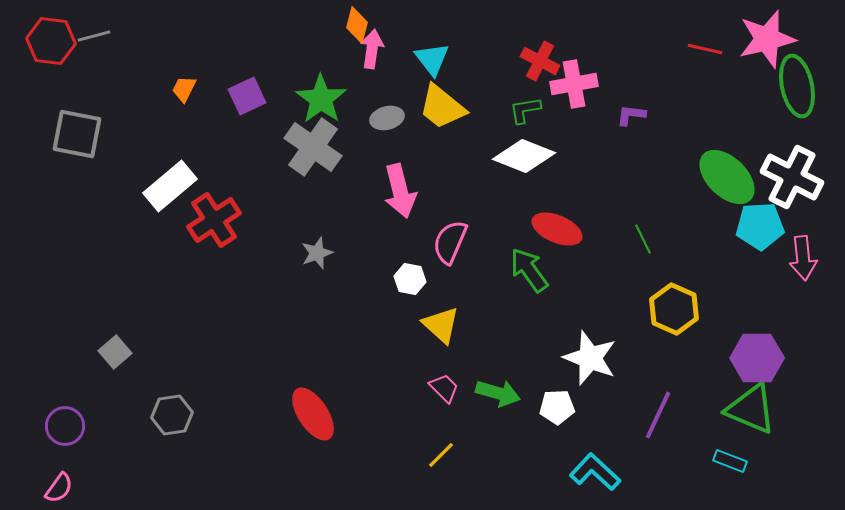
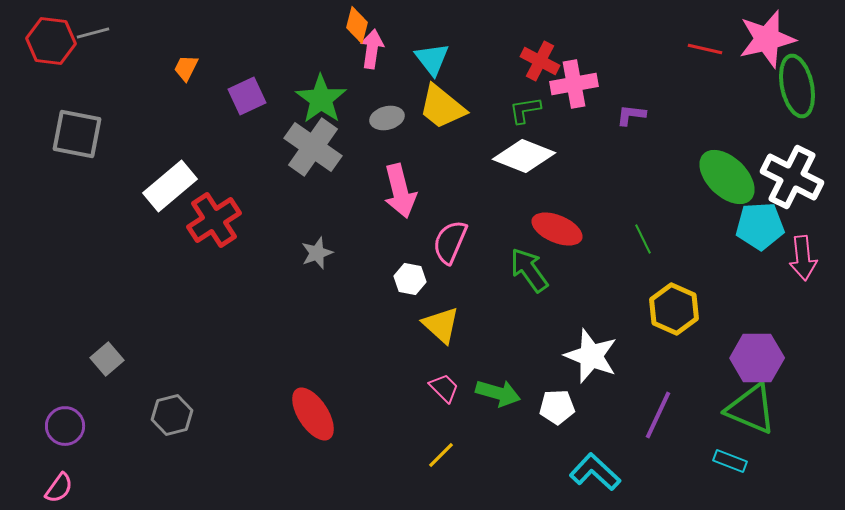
gray line at (94, 36): moved 1 px left, 3 px up
orange trapezoid at (184, 89): moved 2 px right, 21 px up
gray square at (115, 352): moved 8 px left, 7 px down
white star at (590, 358): moved 1 px right, 2 px up
gray hexagon at (172, 415): rotated 6 degrees counterclockwise
